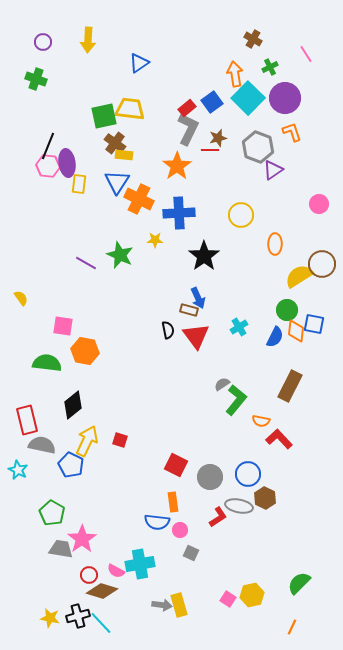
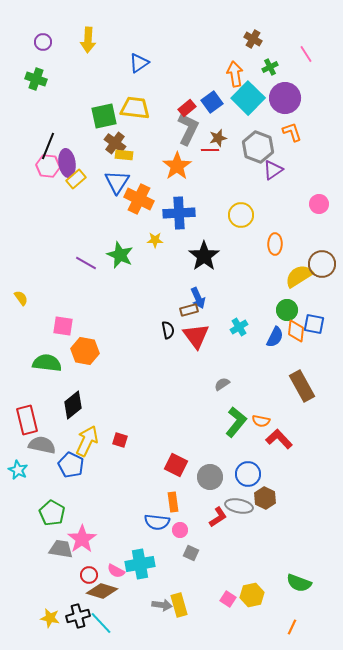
yellow trapezoid at (130, 109): moved 5 px right, 1 px up
yellow rectangle at (79, 184): moved 3 px left, 5 px up; rotated 42 degrees clockwise
brown rectangle at (189, 310): rotated 30 degrees counterclockwise
brown rectangle at (290, 386): moved 12 px right; rotated 56 degrees counterclockwise
green L-shape at (236, 400): moved 22 px down
green semicircle at (299, 583): rotated 115 degrees counterclockwise
